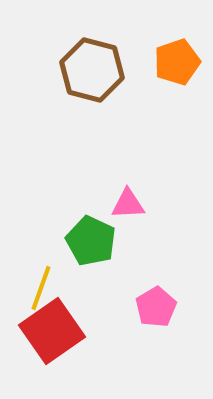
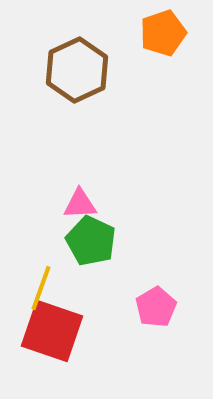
orange pentagon: moved 14 px left, 29 px up
brown hexagon: moved 15 px left; rotated 20 degrees clockwise
pink triangle: moved 48 px left
red square: rotated 36 degrees counterclockwise
